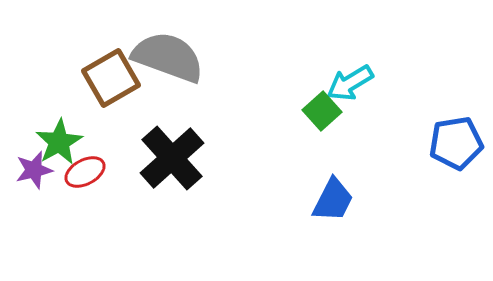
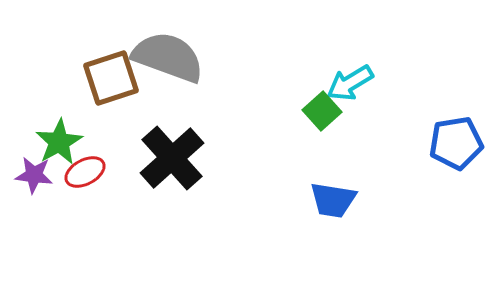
brown square: rotated 12 degrees clockwise
purple star: moved 5 px down; rotated 21 degrees clockwise
blue trapezoid: rotated 72 degrees clockwise
